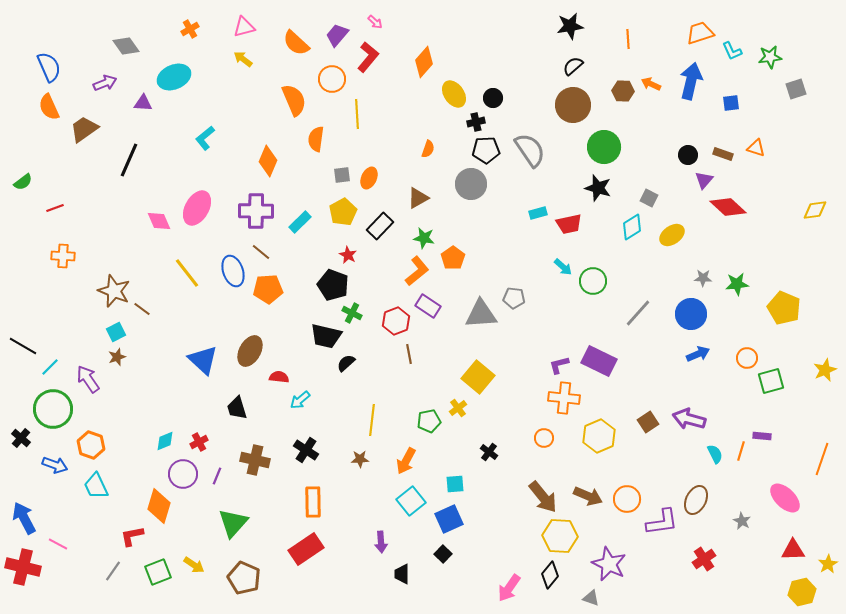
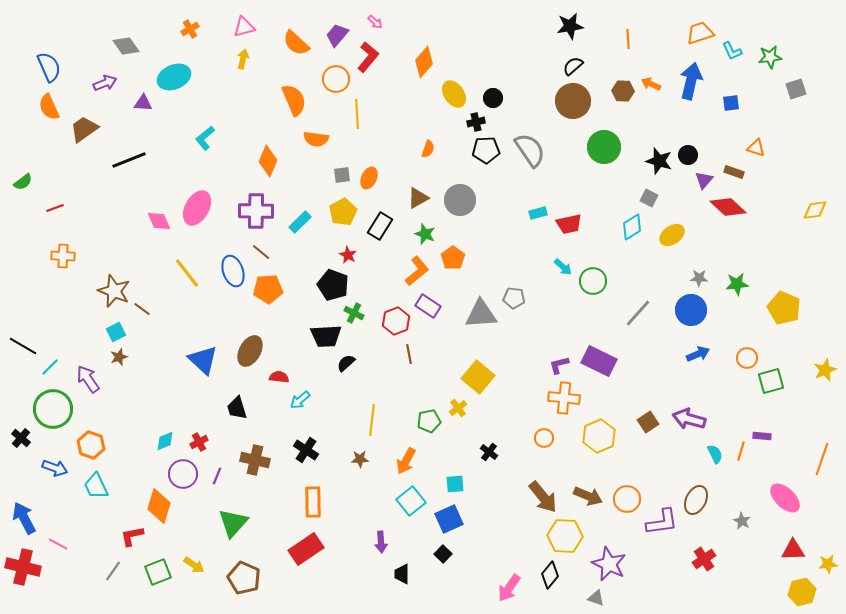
yellow arrow at (243, 59): rotated 66 degrees clockwise
orange circle at (332, 79): moved 4 px right
brown circle at (573, 105): moved 4 px up
orange semicircle at (316, 139): rotated 90 degrees counterclockwise
brown rectangle at (723, 154): moved 11 px right, 18 px down
black line at (129, 160): rotated 44 degrees clockwise
gray circle at (471, 184): moved 11 px left, 16 px down
black star at (598, 188): moved 61 px right, 27 px up
black rectangle at (380, 226): rotated 12 degrees counterclockwise
green star at (424, 238): moved 1 px right, 4 px up; rotated 10 degrees clockwise
gray star at (703, 278): moved 4 px left
green cross at (352, 313): moved 2 px right
blue circle at (691, 314): moved 4 px up
black trapezoid at (326, 336): rotated 16 degrees counterclockwise
brown star at (117, 357): moved 2 px right
blue arrow at (55, 465): moved 3 px down
yellow hexagon at (560, 536): moved 5 px right
yellow star at (828, 564): rotated 24 degrees clockwise
gray triangle at (591, 598): moved 5 px right
